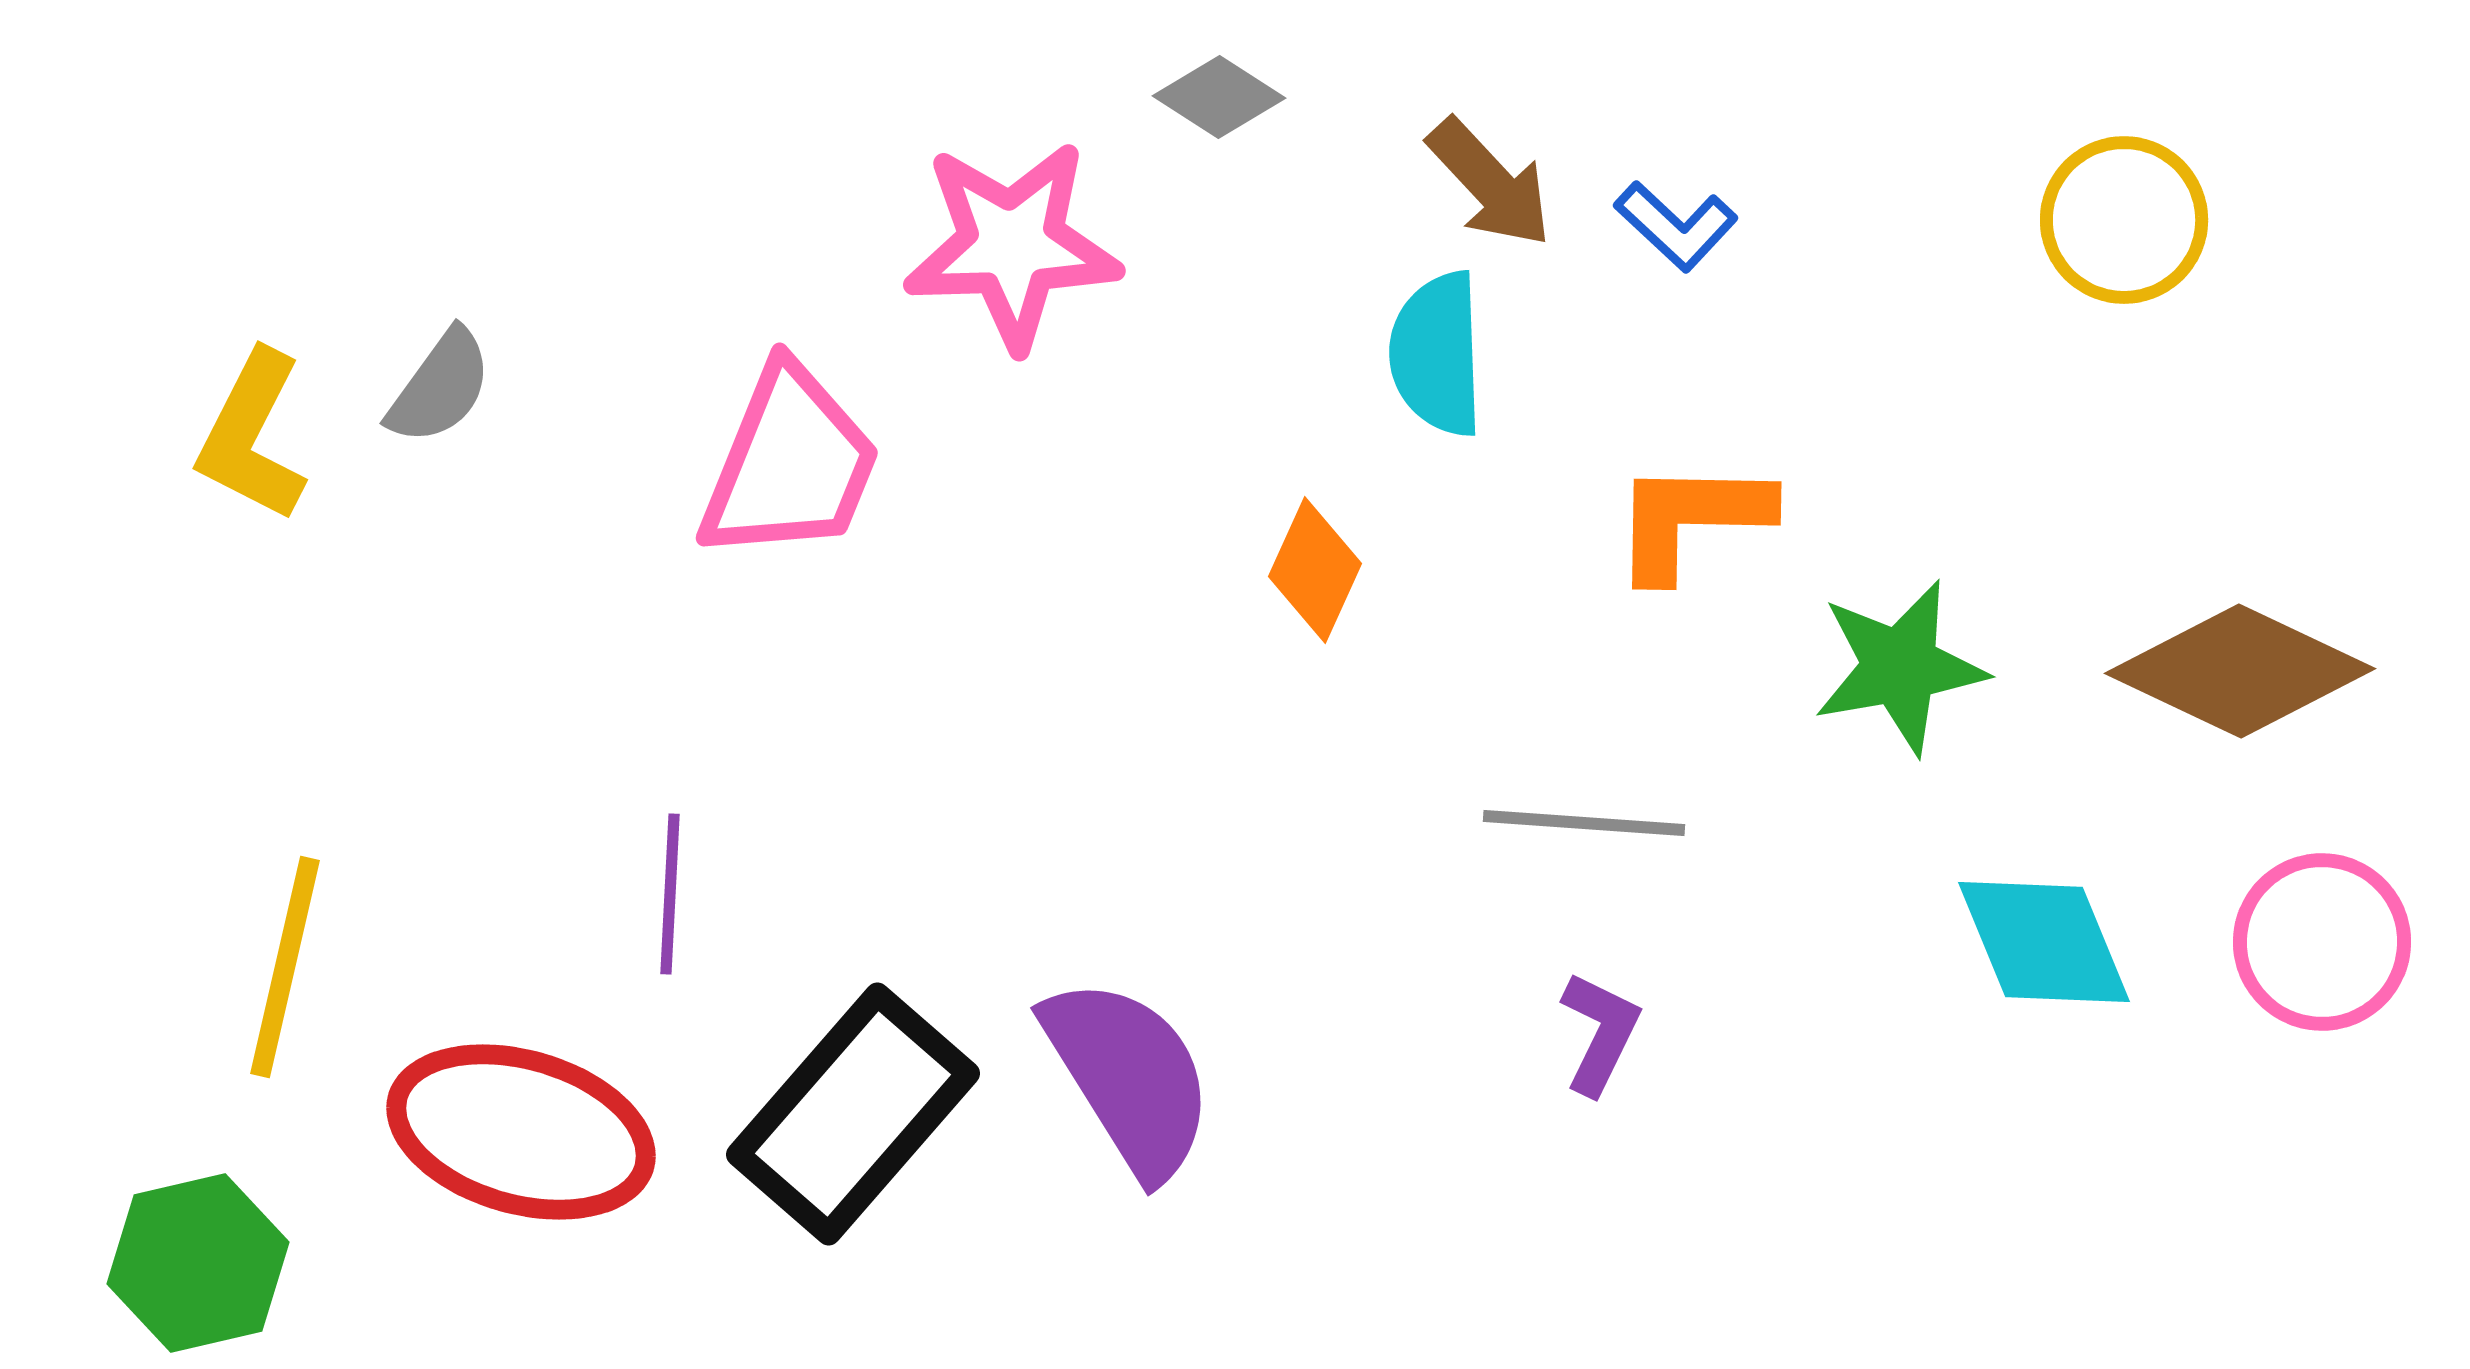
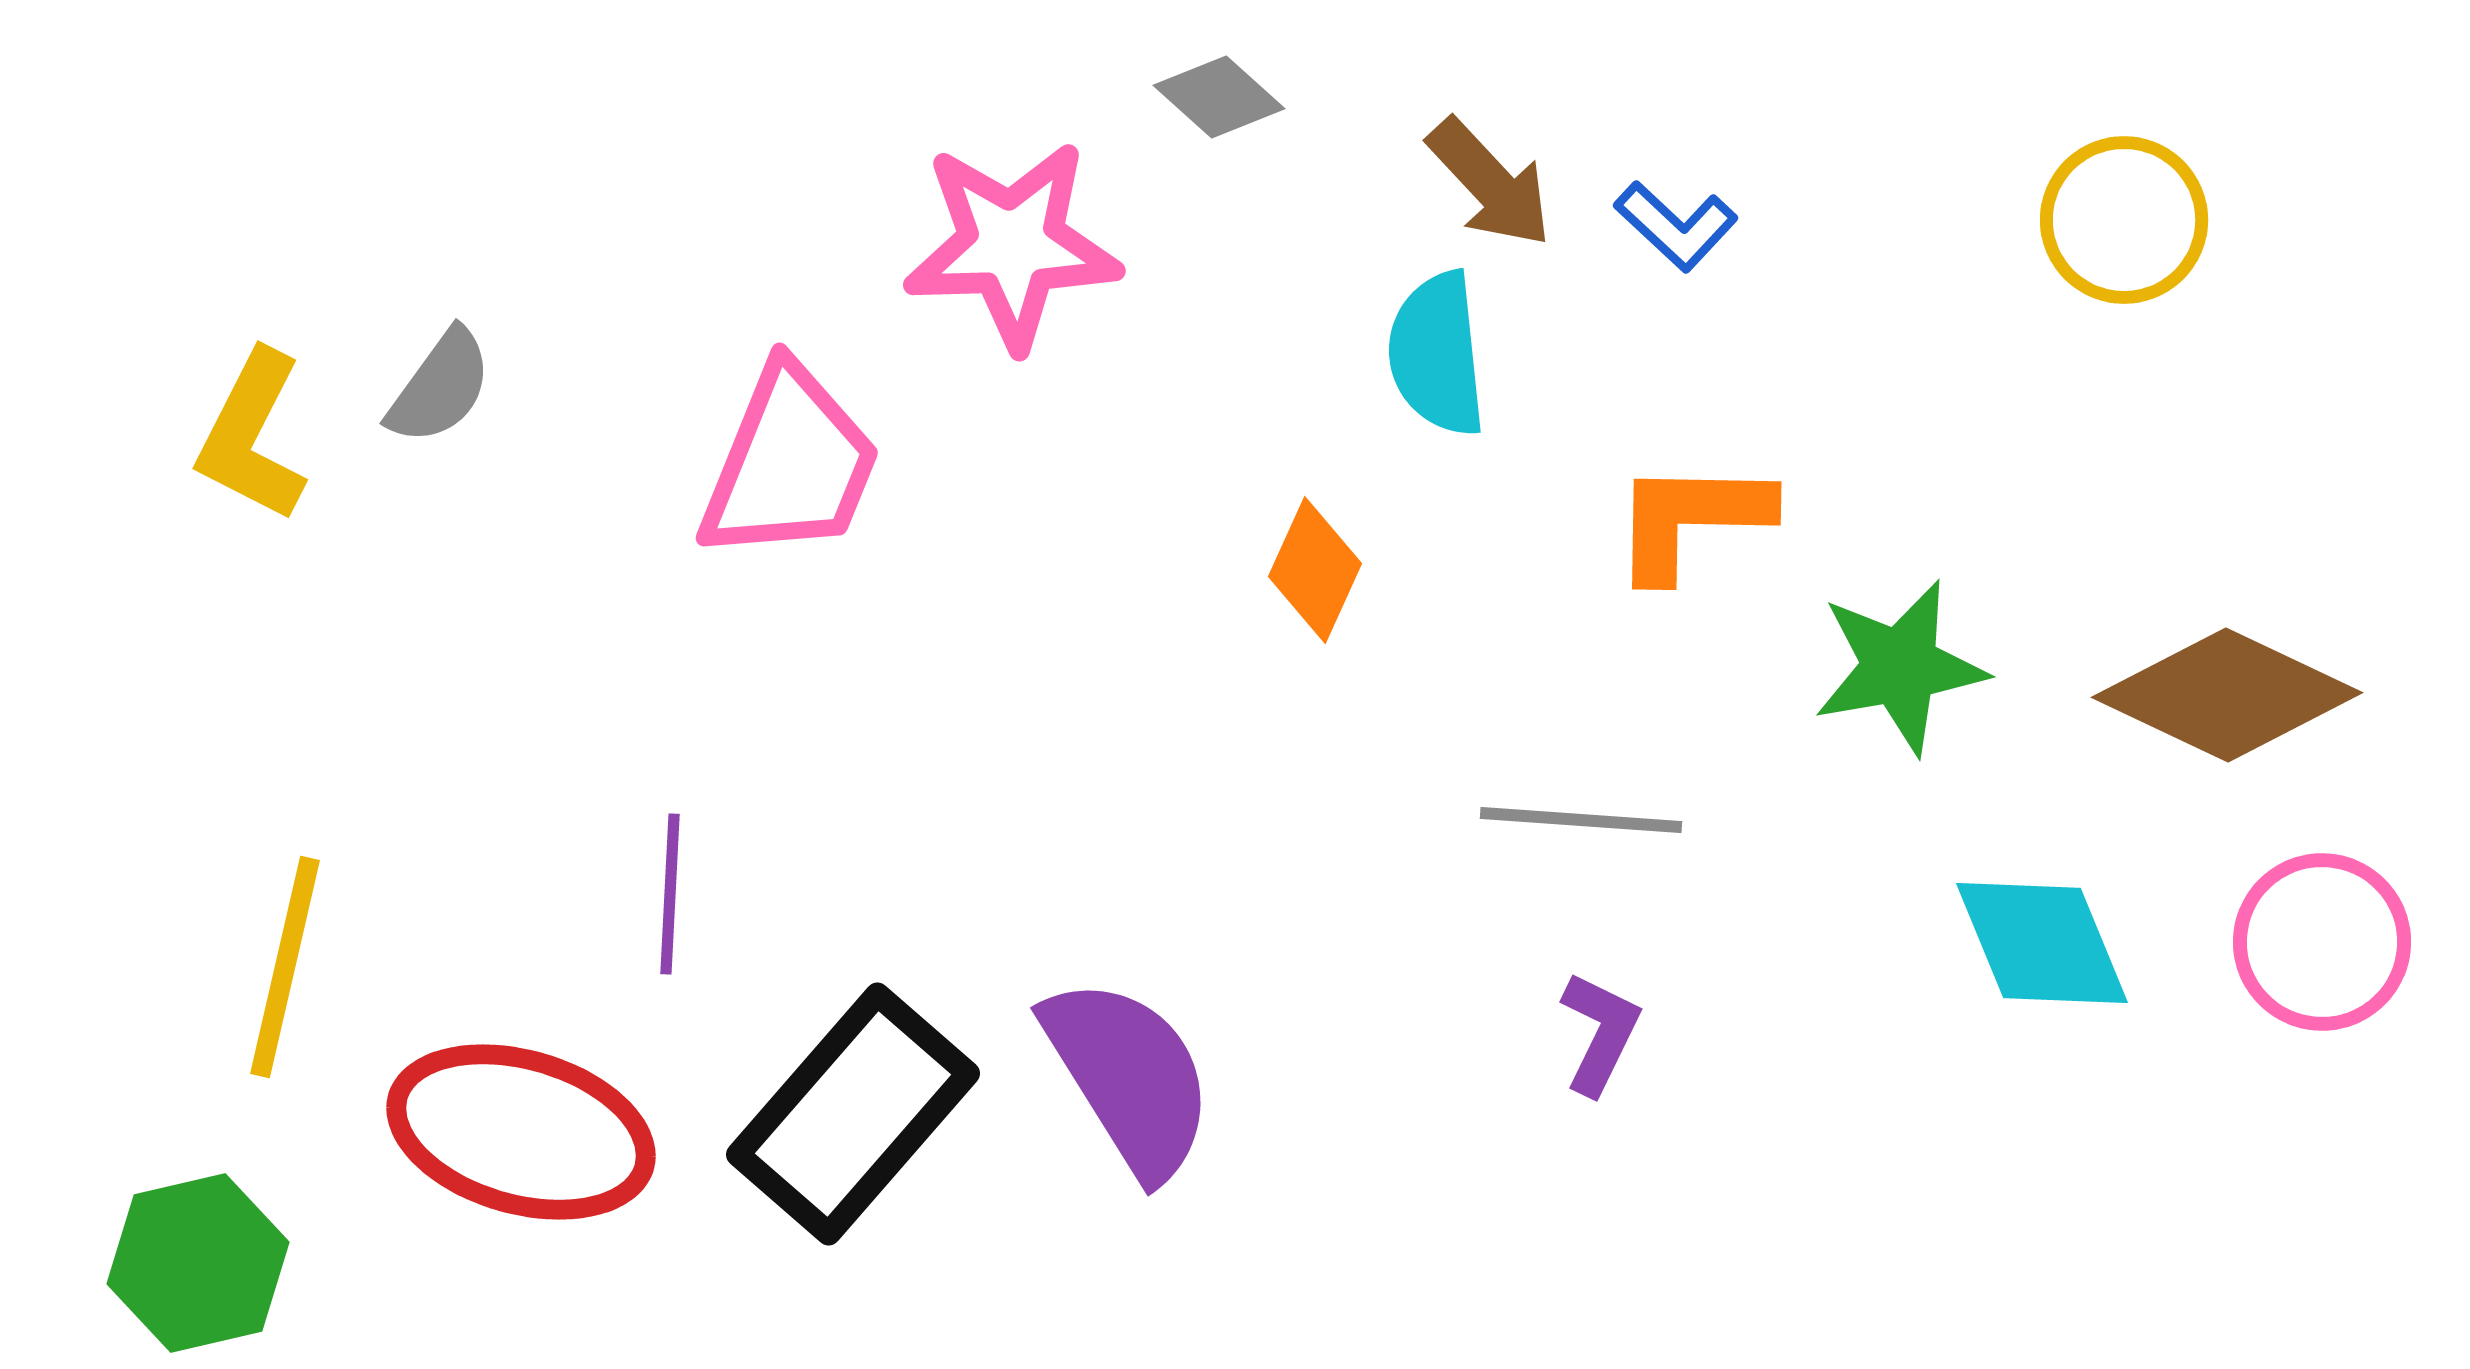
gray diamond: rotated 9 degrees clockwise
cyan semicircle: rotated 4 degrees counterclockwise
brown diamond: moved 13 px left, 24 px down
gray line: moved 3 px left, 3 px up
cyan diamond: moved 2 px left, 1 px down
